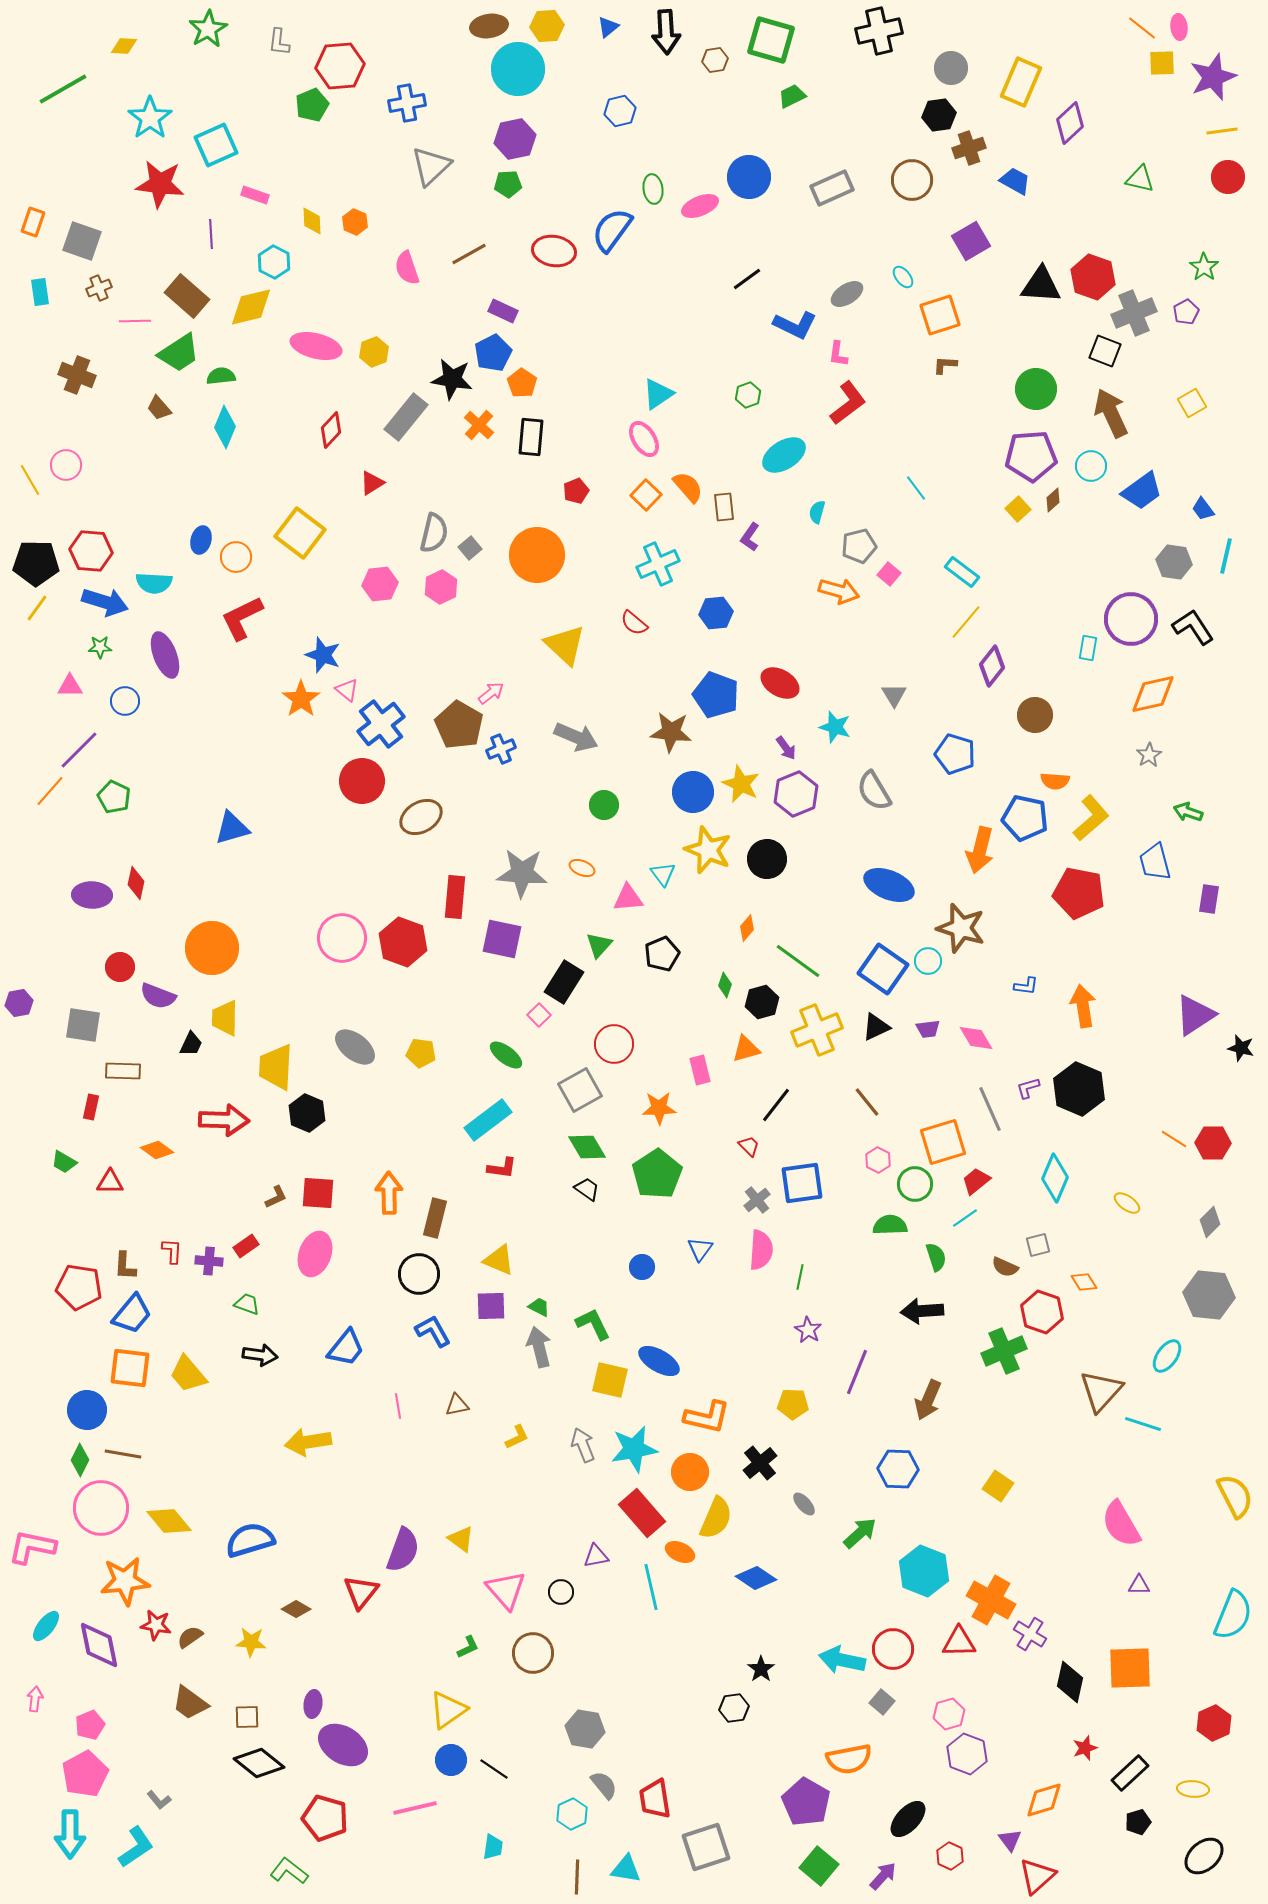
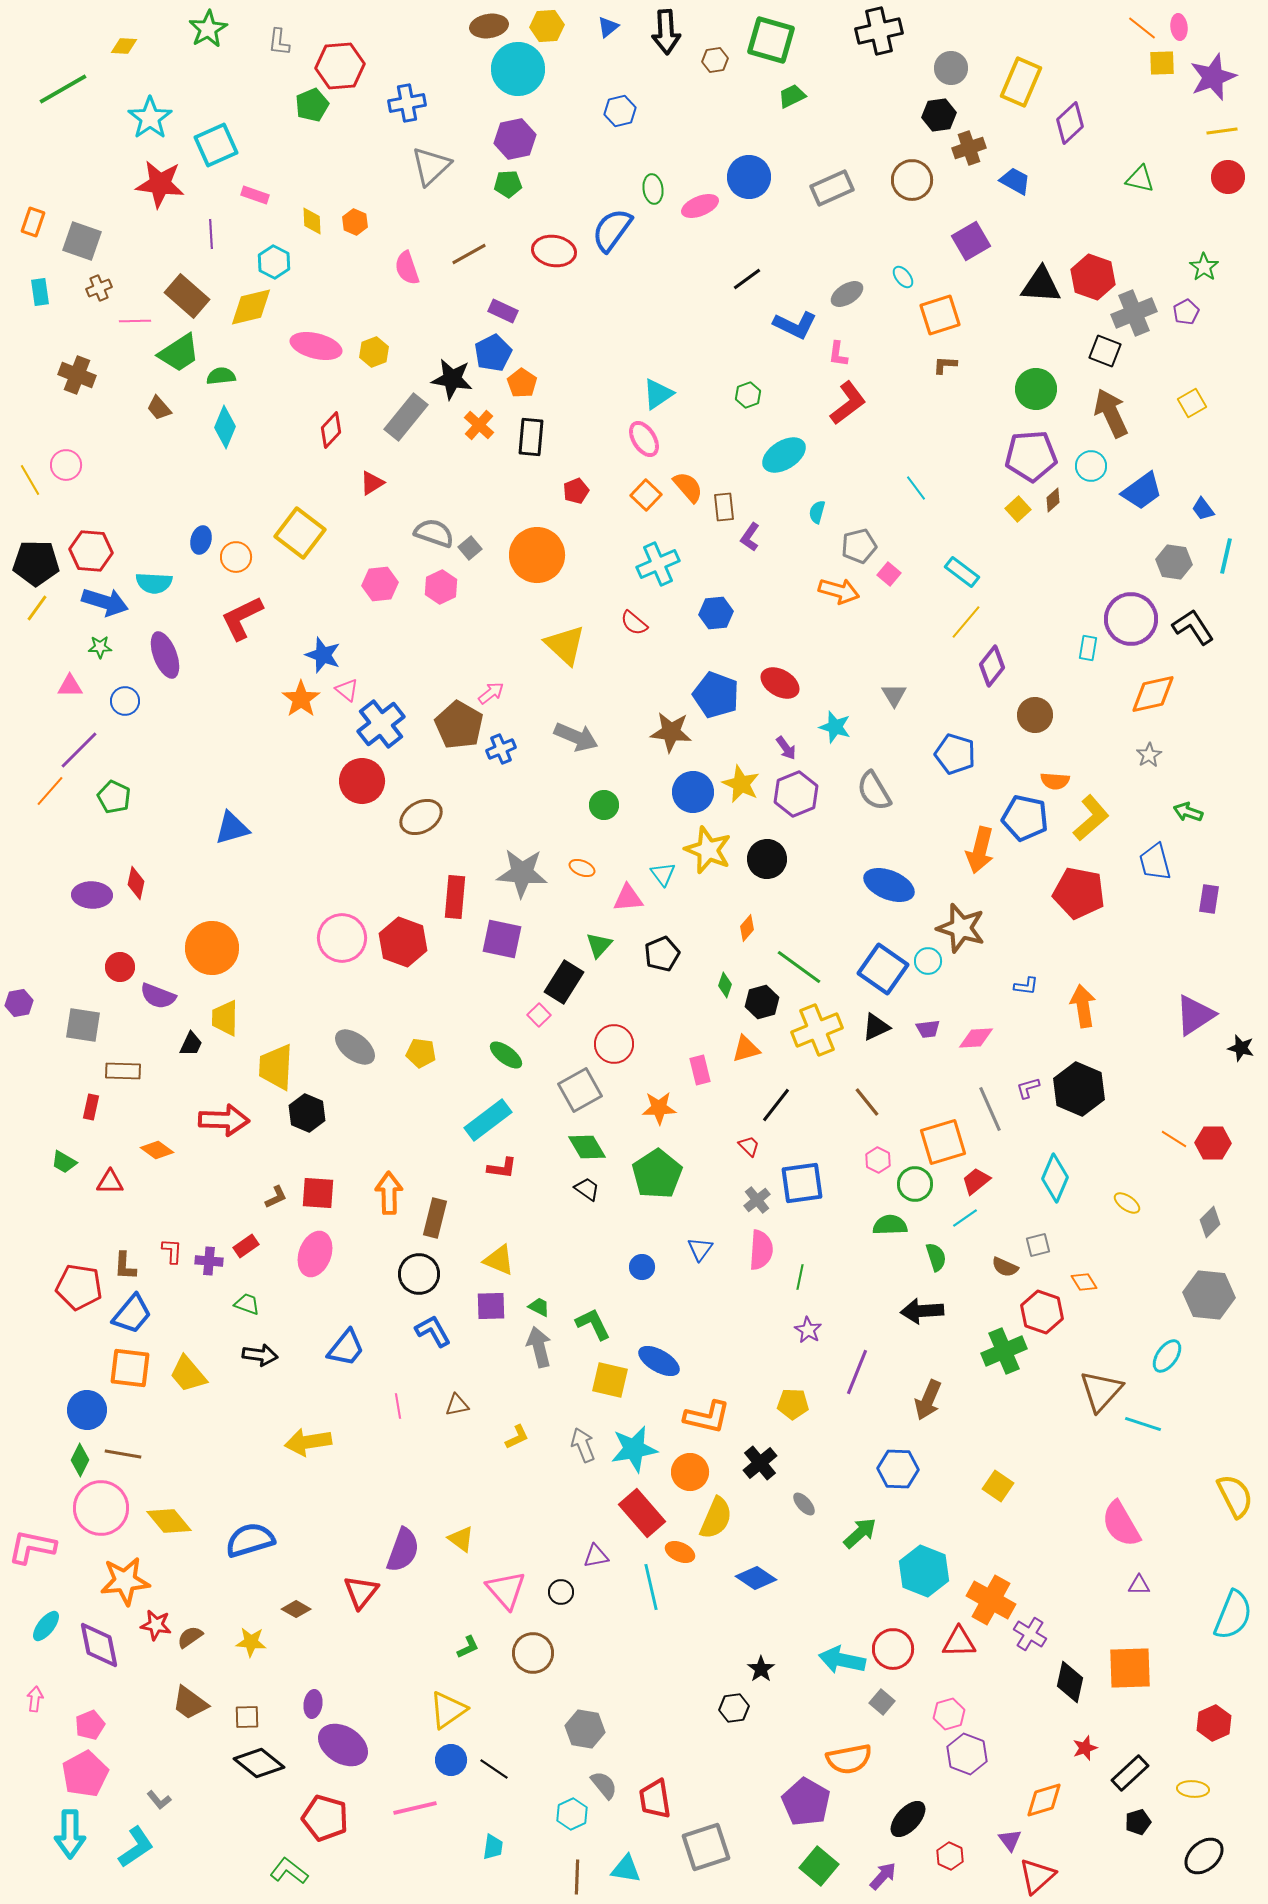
gray semicircle at (434, 533): rotated 84 degrees counterclockwise
green line at (798, 961): moved 1 px right, 6 px down
pink diamond at (976, 1038): rotated 63 degrees counterclockwise
